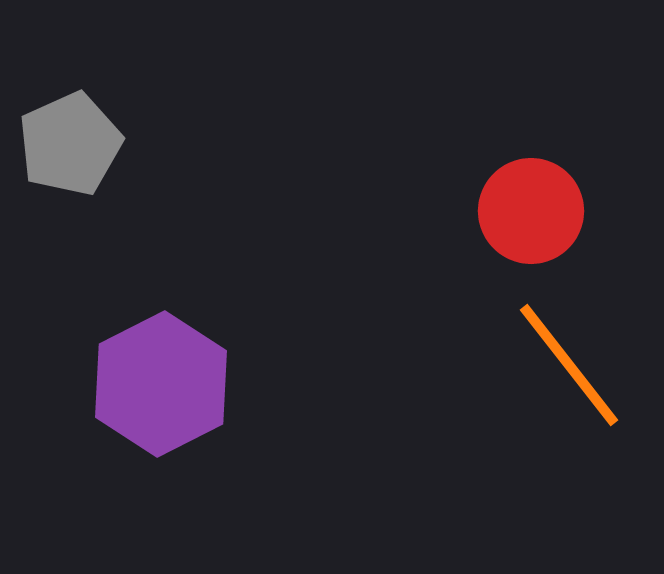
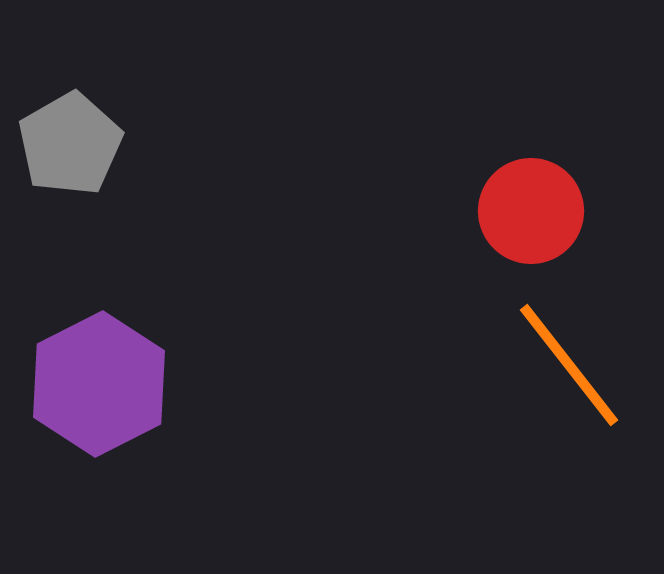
gray pentagon: rotated 6 degrees counterclockwise
purple hexagon: moved 62 px left
